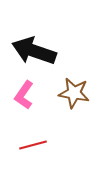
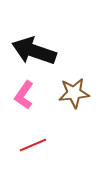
brown star: rotated 16 degrees counterclockwise
red line: rotated 8 degrees counterclockwise
